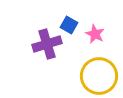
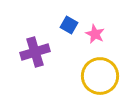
purple cross: moved 12 px left, 8 px down
yellow circle: moved 1 px right
